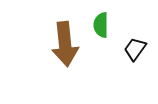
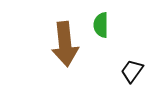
black trapezoid: moved 3 px left, 22 px down
